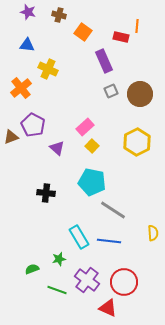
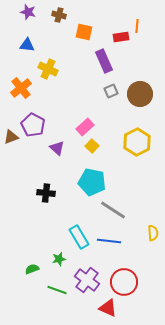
orange square: moved 1 px right; rotated 24 degrees counterclockwise
red rectangle: rotated 21 degrees counterclockwise
